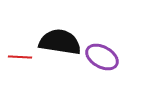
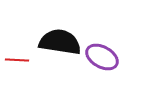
red line: moved 3 px left, 3 px down
